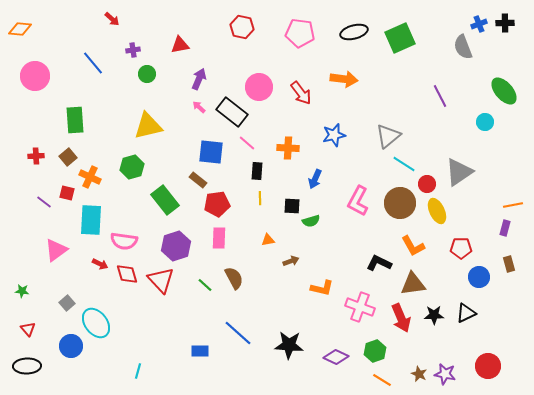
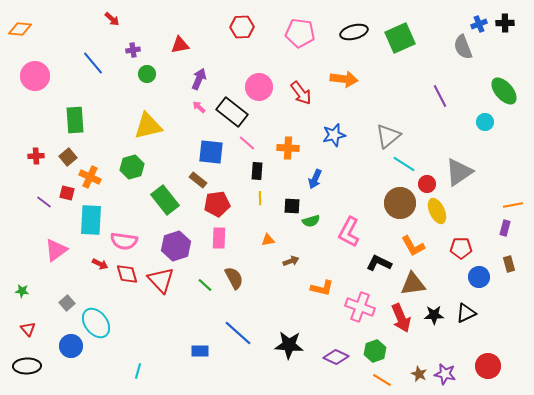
red hexagon at (242, 27): rotated 15 degrees counterclockwise
pink L-shape at (358, 201): moved 9 px left, 31 px down
